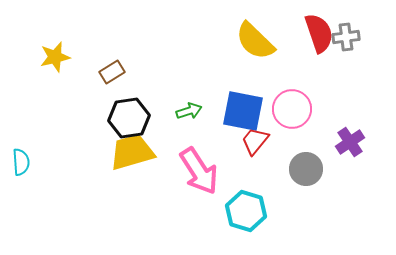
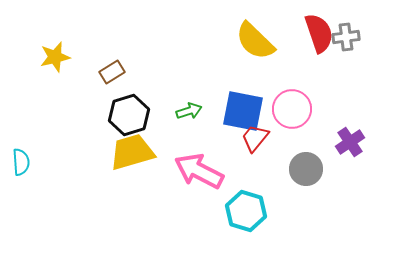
black hexagon: moved 3 px up; rotated 9 degrees counterclockwise
red trapezoid: moved 3 px up
pink arrow: rotated 150 degrees clockwise
